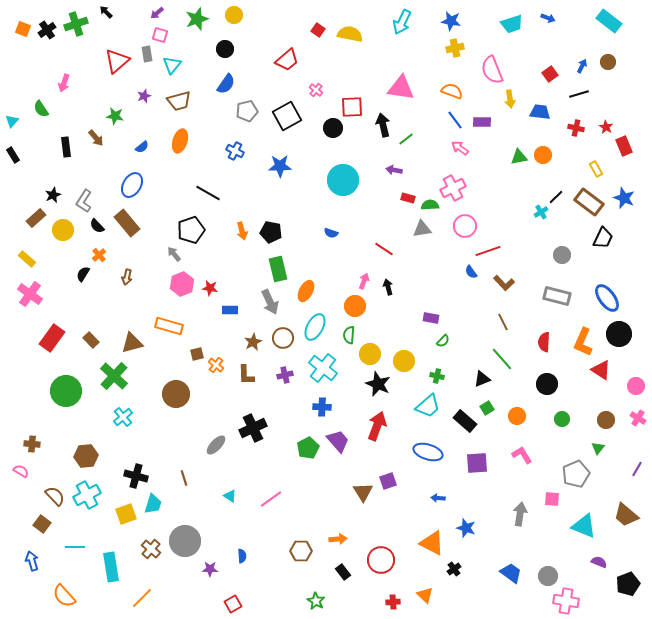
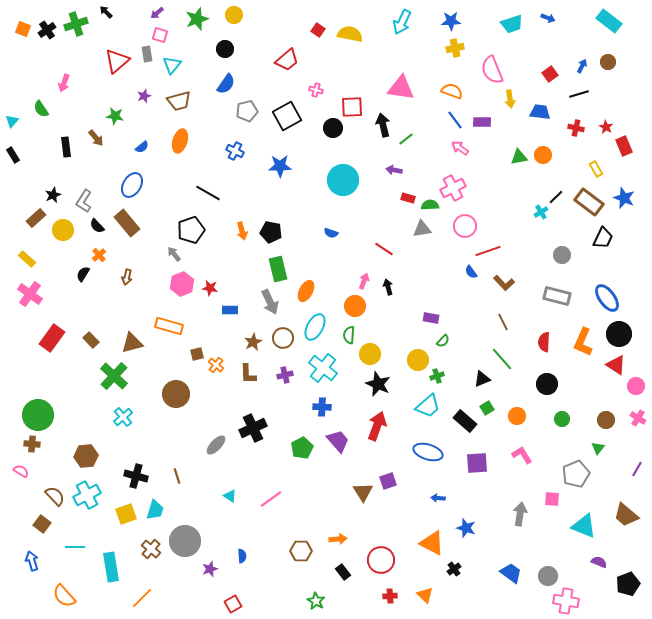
blue star at (451, 21): rotated 12 degrees counterclockwise
pink cross at (316, 90): rotated 24 degrees counterclockwise
yellow circle at (404, 361): moved 14 px right, 1 px up
red triangle at (601, 370): moved 15 px right, 5 px up
brown L-shape at (246, 375): moved 2 px right, 1 px up
green cross at (437, 376): rotated 32 degrees counterclockwise
green circle at (66, 391): moved 28 px left, 24 px down
green pentagon at (308, 448): moved 6 px left
brown line at (184, 478): moved 7 px left, 2 px up
cyan trapezoid at (153, 504): moved 2 px right, 6 px down
purple star at (210, 569): rotated 21 degrees counterclockwise
red cross at (393, 602): moved 3 px left, 6 px up
